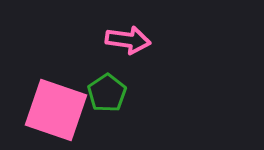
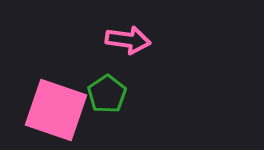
green pentagon: moved 1 px down
